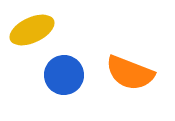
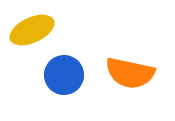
orange semicircle: rotated 9 degrees counterclockwise
